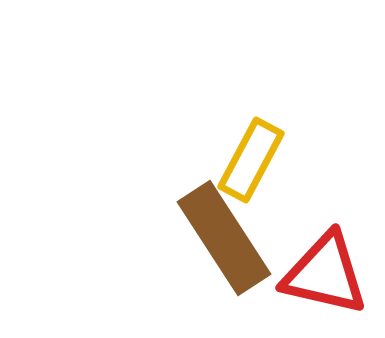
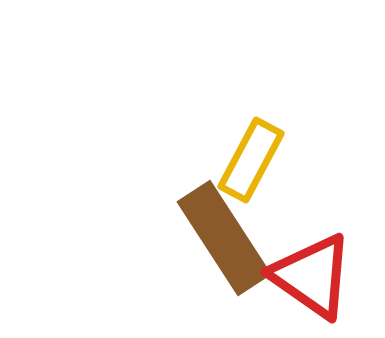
red triangle: moved 13 px left, 2 px down; rotated 22 degrees clockwise
